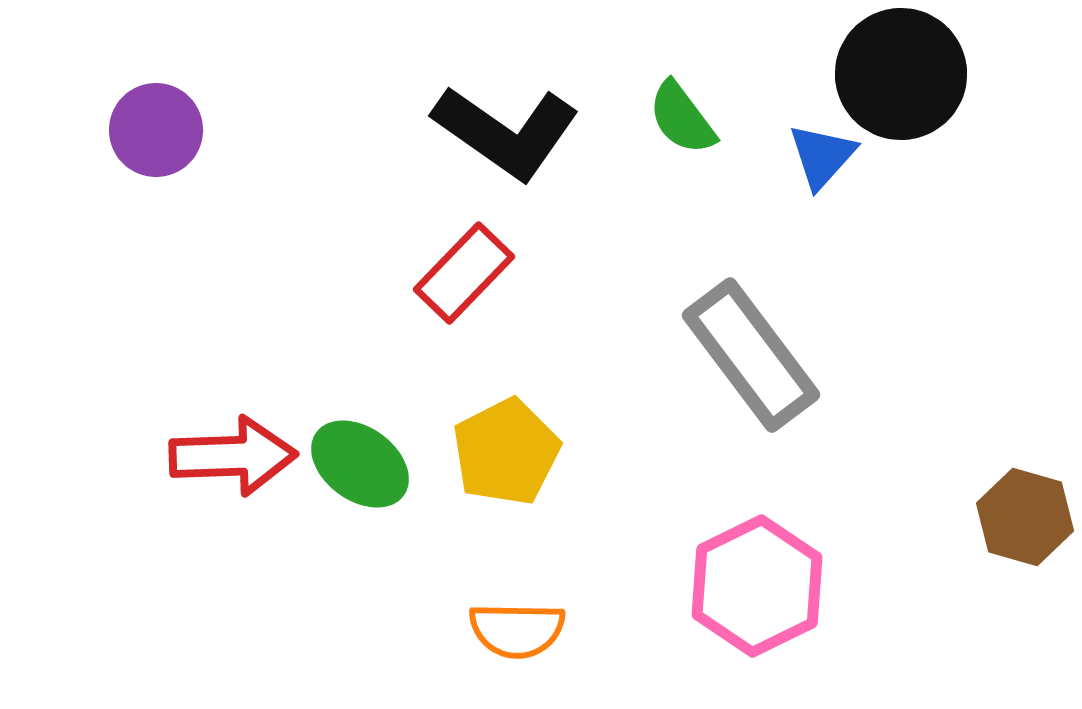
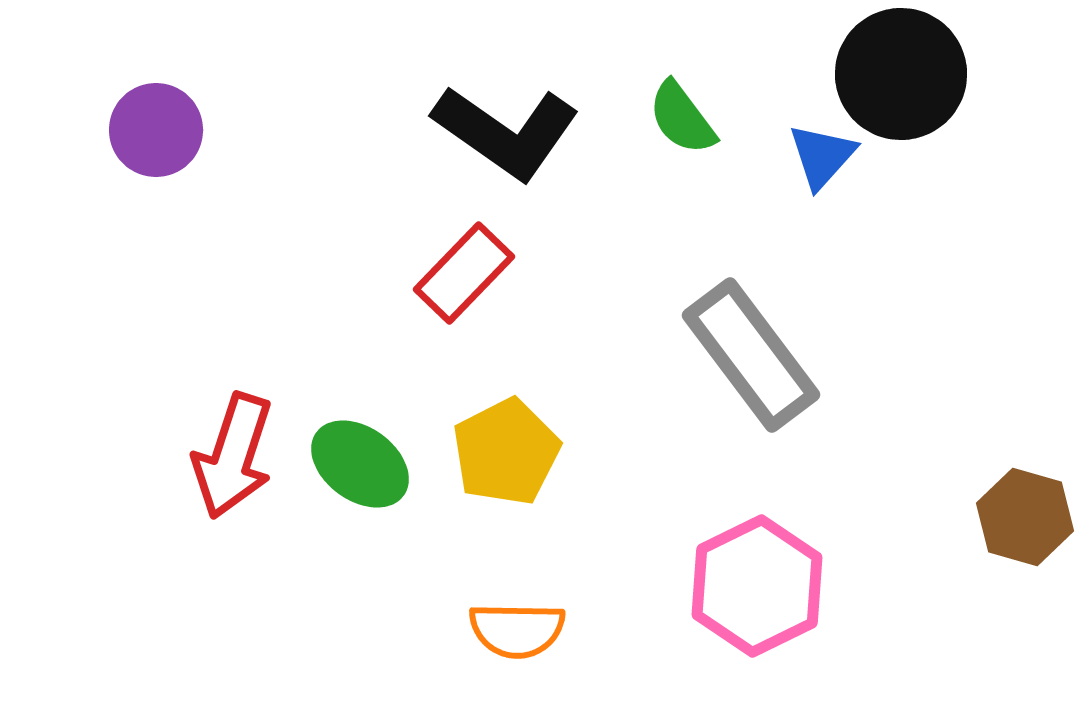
red arrow: rotated 110 degrees clockwise
